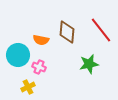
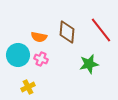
orange semicircle: moved 2 px left, 3 px up
pink cross: moved 2 px right, 8 px up
